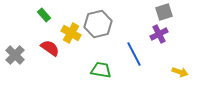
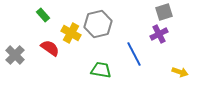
green rectangle: moved 1 px left
